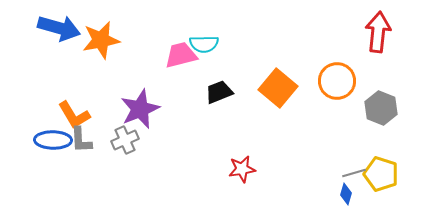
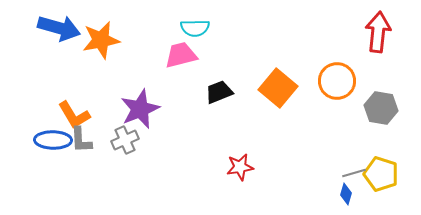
cyan semicircle: moved 9 px left, 16 px up
gray hexagon: rotated 12 degrees counterclockwise
red star: moved 2 px left, 2 px up
